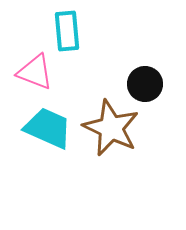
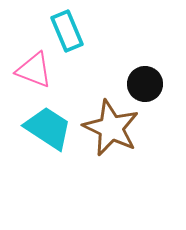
cyan rectangle: rotated 18 degrees counterclockwise
pink triangle: moved 1 px left, 2 px up
cyan trapezoid: rotated 9 degrees clockwise
